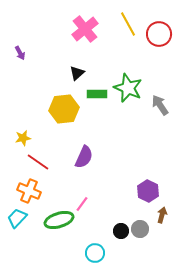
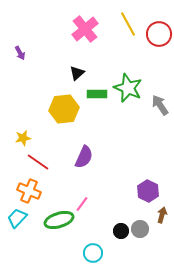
cyan circle: moved 2 px left
